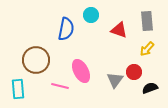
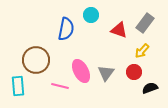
gray rectangle: moved 2 px left, 2 px down; rotated 42 degrees clockwise
yellow arrow: moved 5 px left, 2 px down
gray triangle: moved 9 px left, 7 px up
cyan rectangle: moved 3 px up
